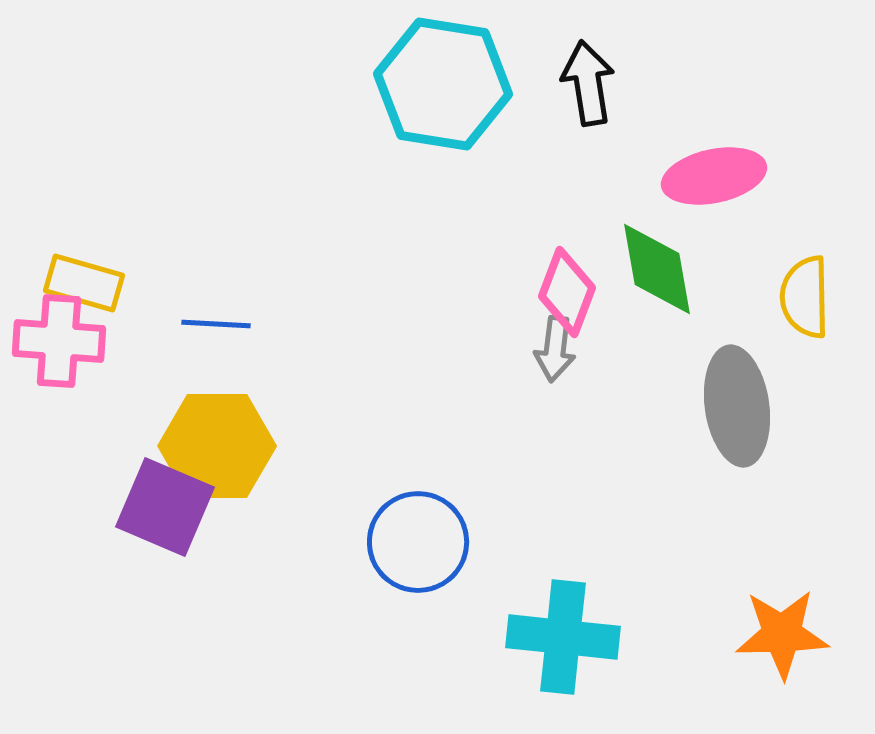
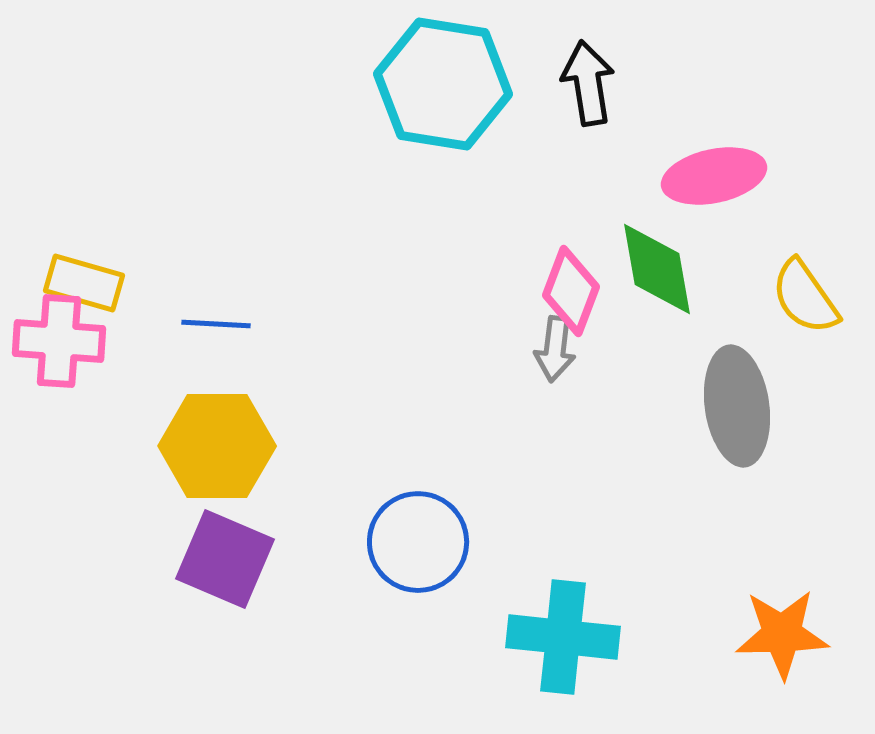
pink diamond: moved 4 px right, 1 px up
yellow semicircle: rotated 34 degrees counterclockwise
purple square: moved 60 px right, 52 px down
